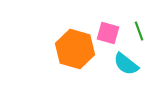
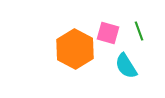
orange hexagon: rotated 12 degrees clockwise
cyan semicircle: moved 2 px down; rotated 20 degrees clockwise
